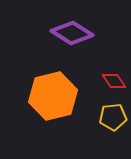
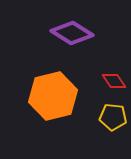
yellow pentagon: rotated 12 degrees clockwise
